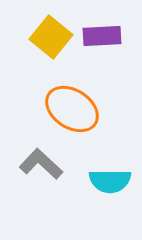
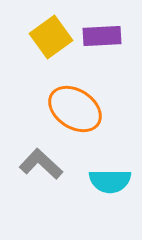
yellow square: rotated 15 degrees clockwise
orange ellipse: moved 3 px right
